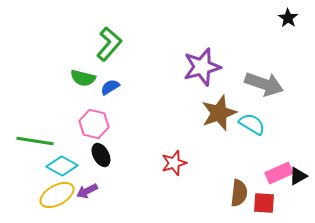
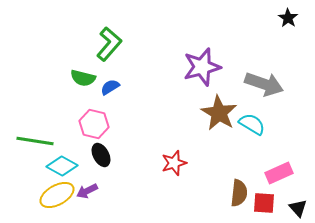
brown star: rotated 21 degrees counterclockwise
black triangle: moved 32 px down; rotated 42 degrees counterclockwise
